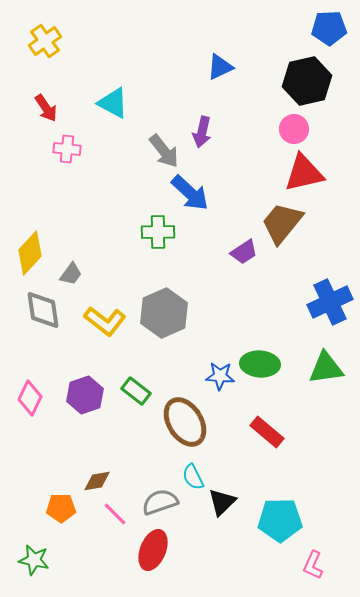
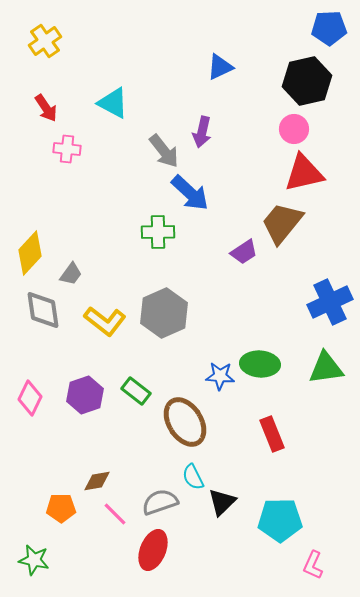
red rectangle: moved 5 px right, 2 px down; rotated 28 degrees clockwise
